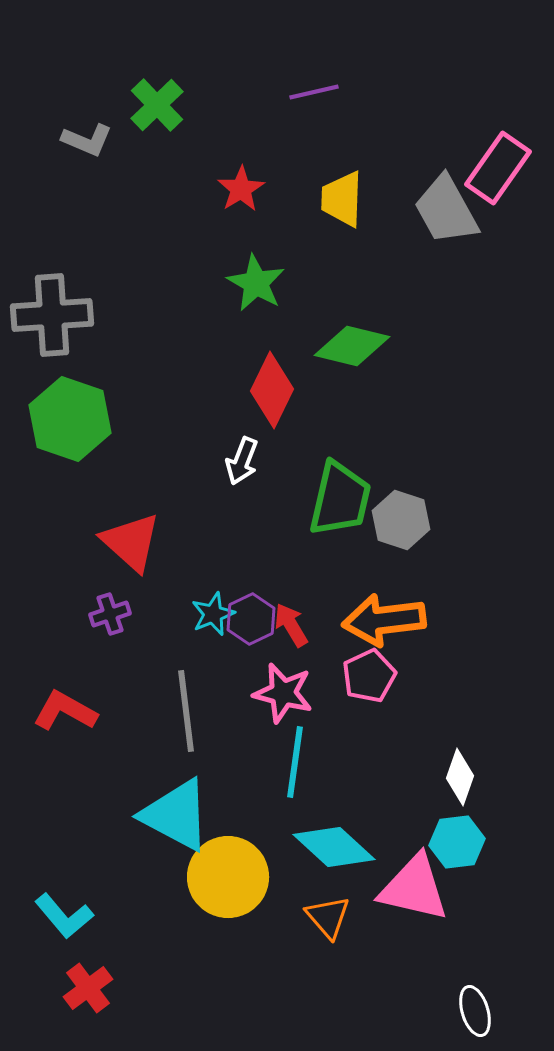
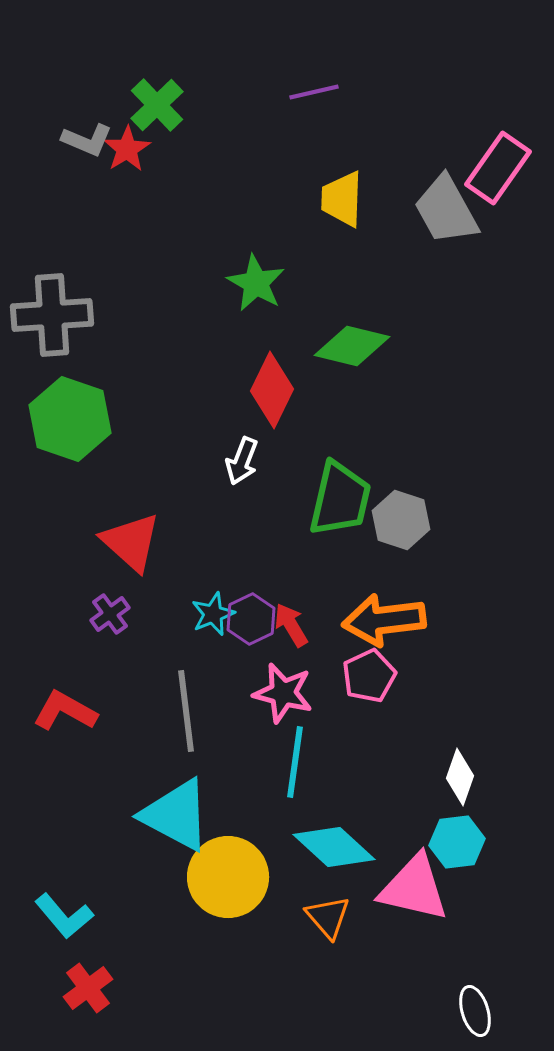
red star: moved 114 px left, 40 px up
purple cross: rotated 18 degrees counterclockwise
